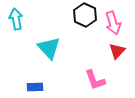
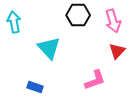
black hexagon: moved 7 px left; rotated 25 degrees counterclockwise
cyan arrow: moved 2 px left, 3 px down
pink arrow: moved 2 px up
pink L-shape: rotated 90 degrees counterclockwise
blue rectangle: rotated 21 degrees clockwise
